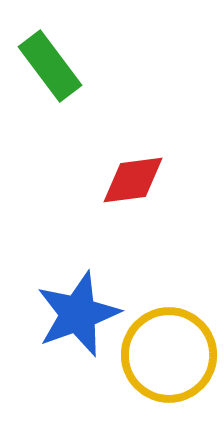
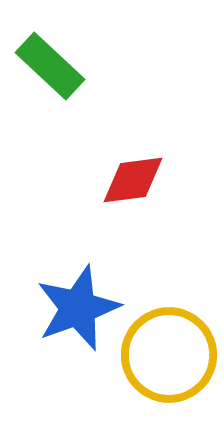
green rectangle: rotated 10 degrees counterclockwise
blue star: moved 6 px up
